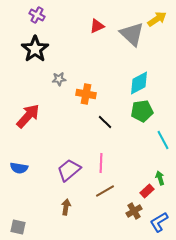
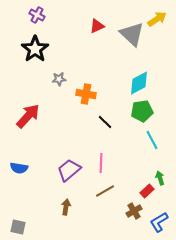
cyan line: moved 11 px left
